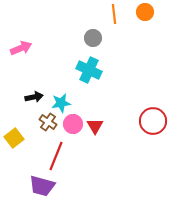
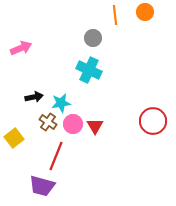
orange line: moved 1 px right, 1 px down
